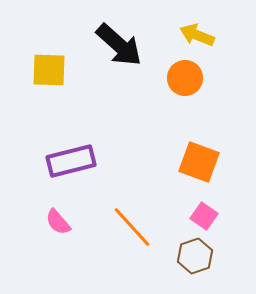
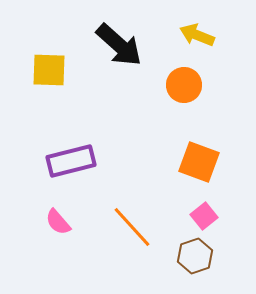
orange circle: moved 1 px left, 7 px down
pink square: rotated 16 degrees clockwise
